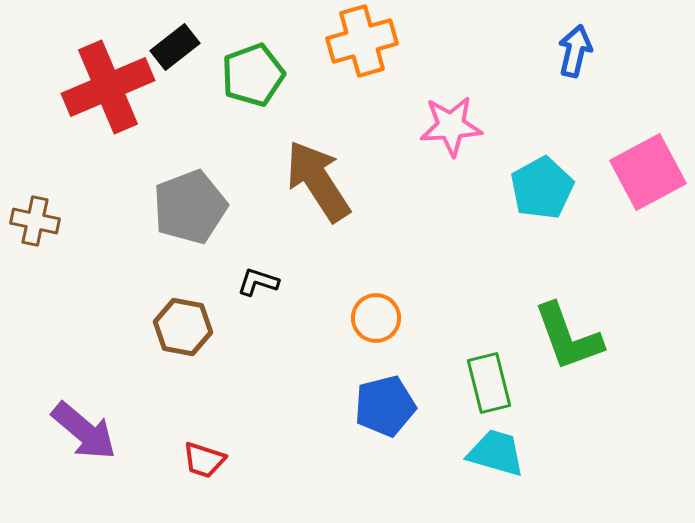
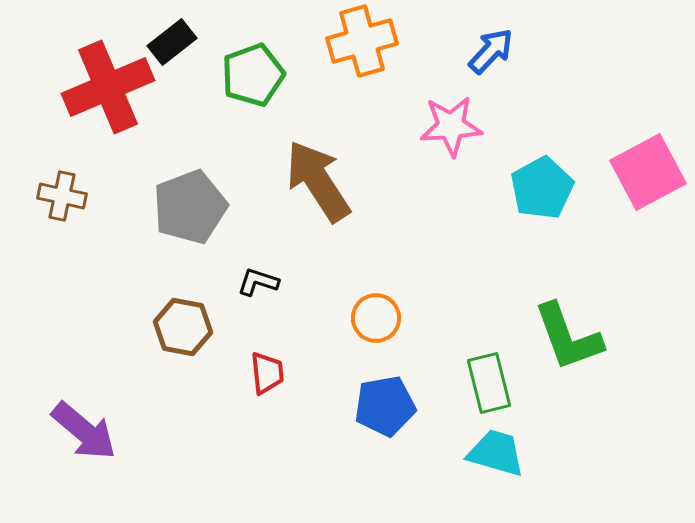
black rectangle: moved 3 px left, 5 px up
blue arrow: moved 84 px left; rotated 30 degrees clockwise
brown cross: moved 27 px right, 25 px up
blue pentagon: rotated 4 degrees clockwise
red trapezoid: moved 63 px right, 87 px up; rotated 114 degrees counterclockwise
